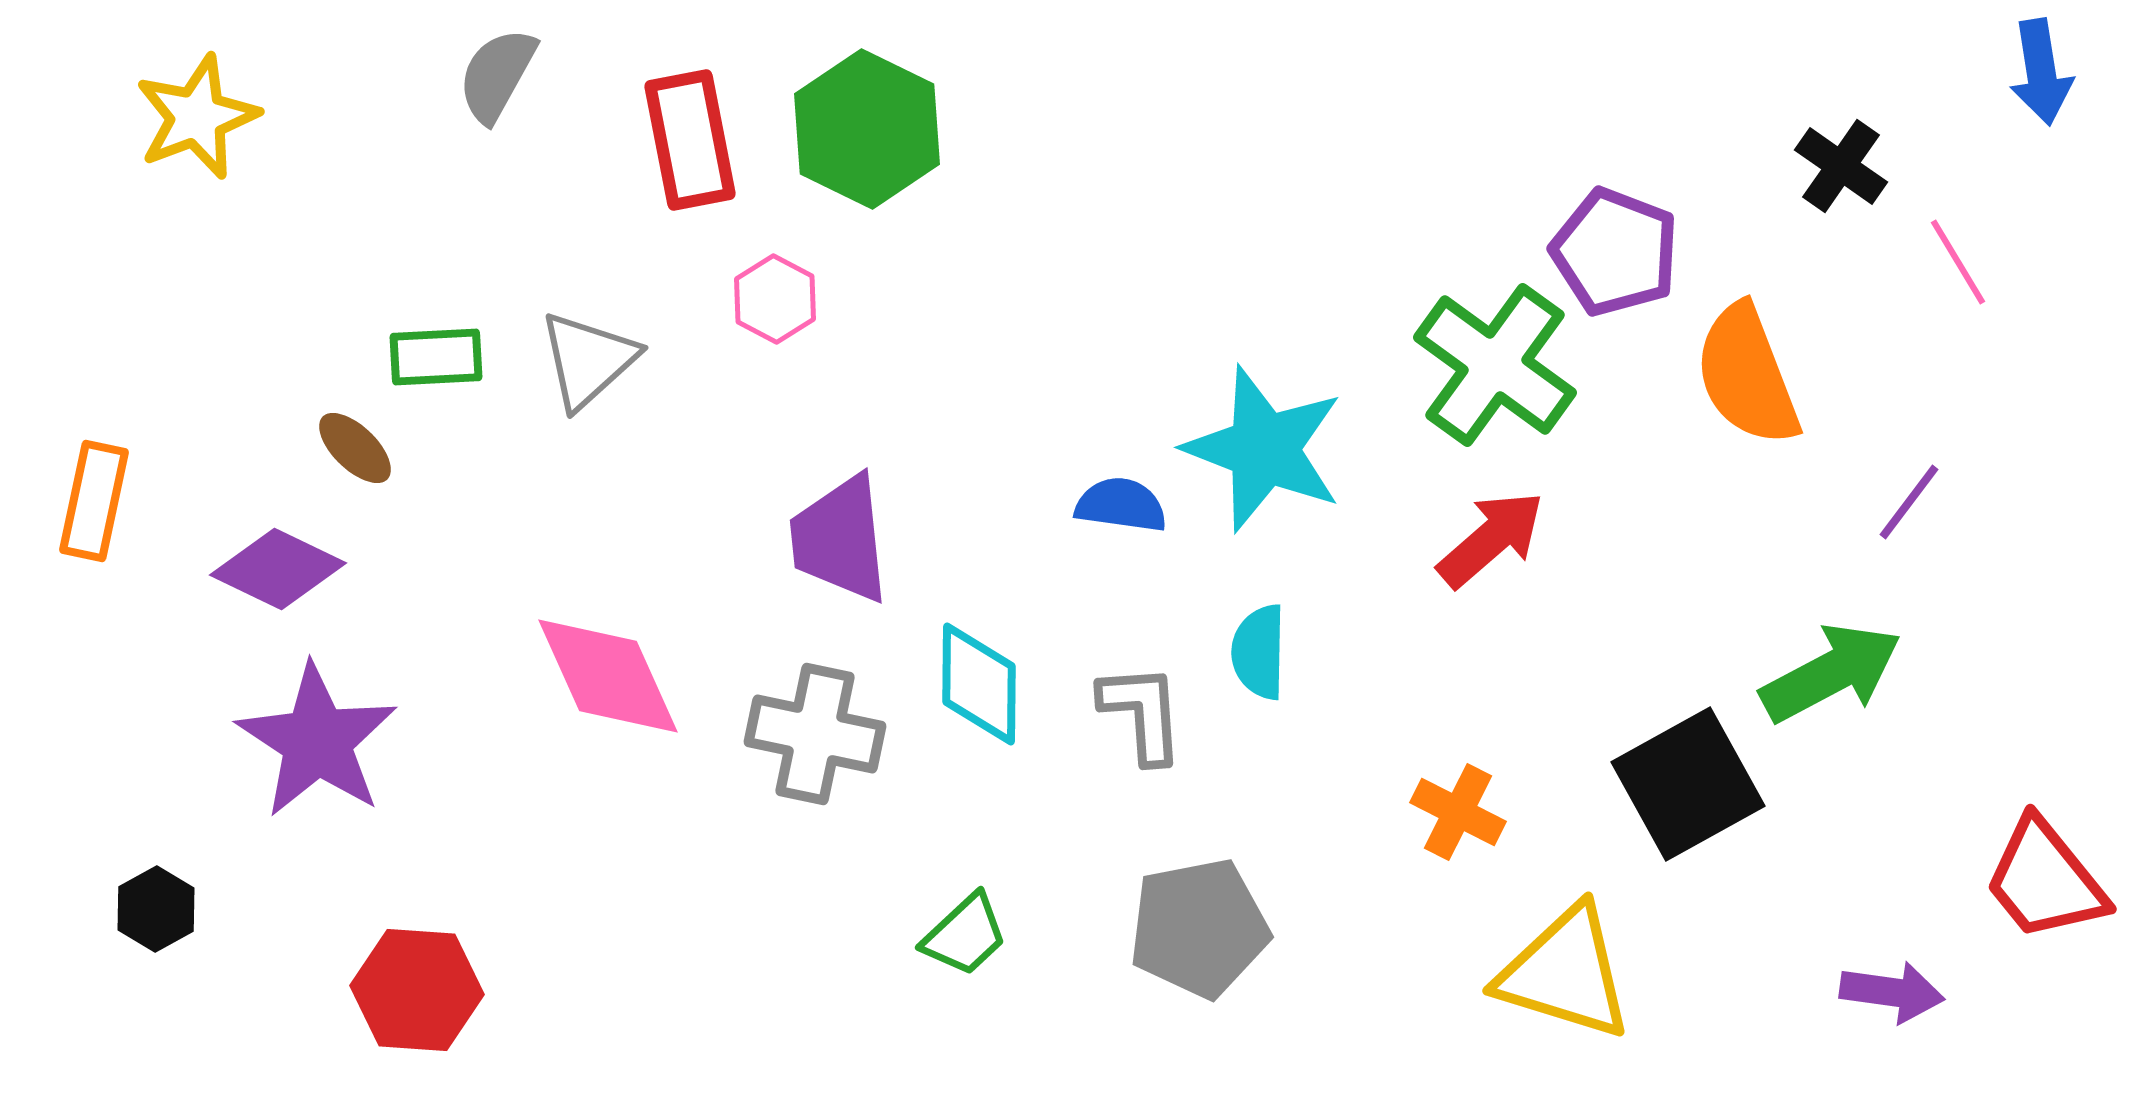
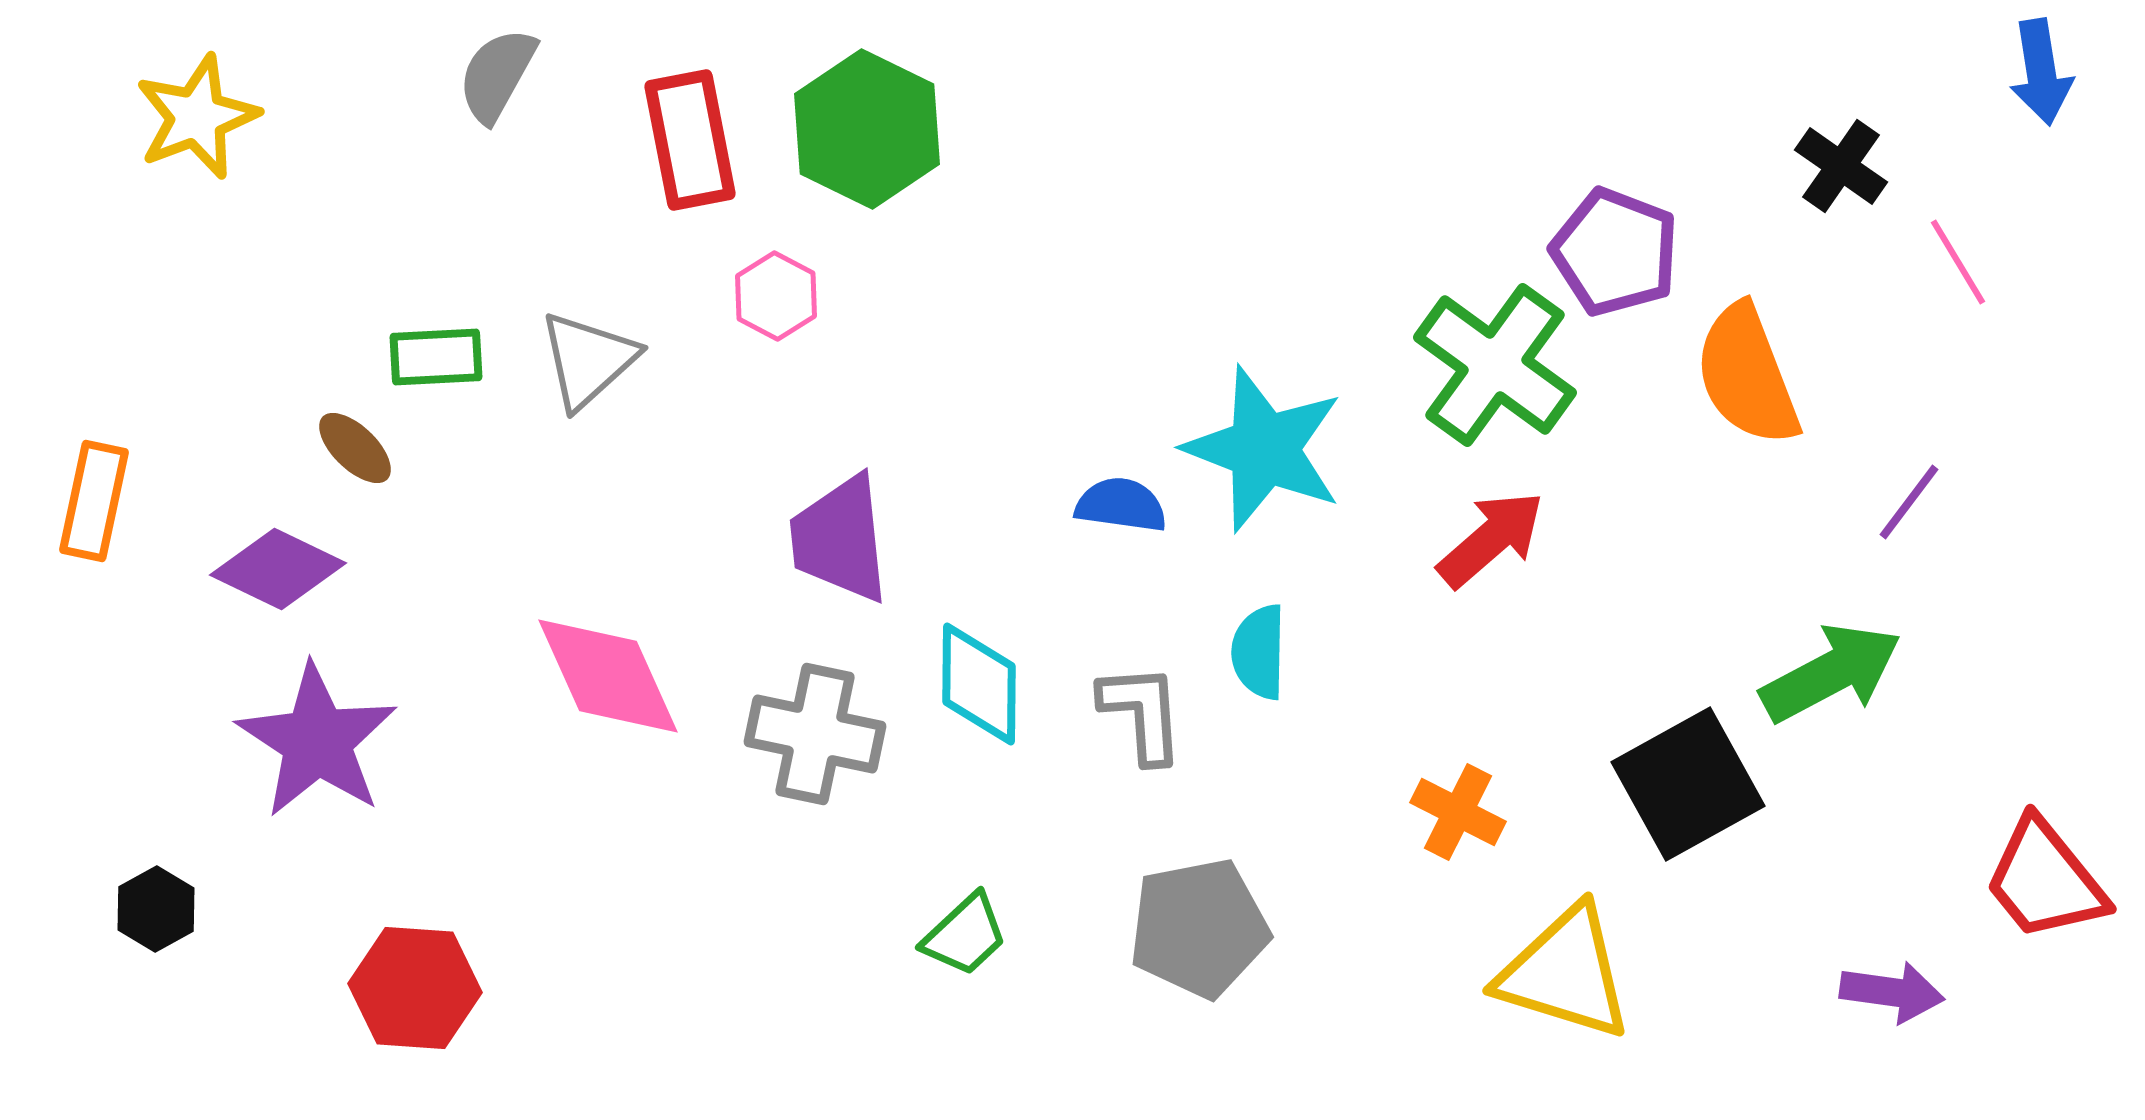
pink hexagon: moved 1 px right, 3 px up
red hexagon: moved 2 px left, 2 px up
